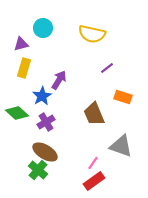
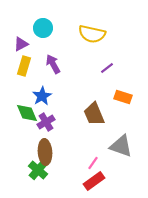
purple triangle: rotated 14 degrees counterclockwise
yellow rectangle: moved 2 px up
purple arrow: moved 6 px left, 16 px up; rotated 60 degrees counterclockwise
green diamond: moved 10 px right; rotated 25 degrees clockwise
brown ellipse: rotated 55 degrees clockwise
